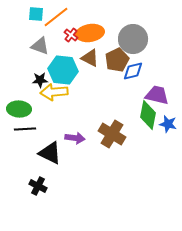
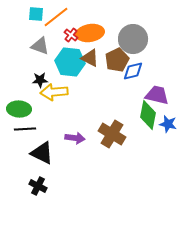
cyan hexagon: moved 7 px right, 8 px up
black triangle: moved 8 px left
